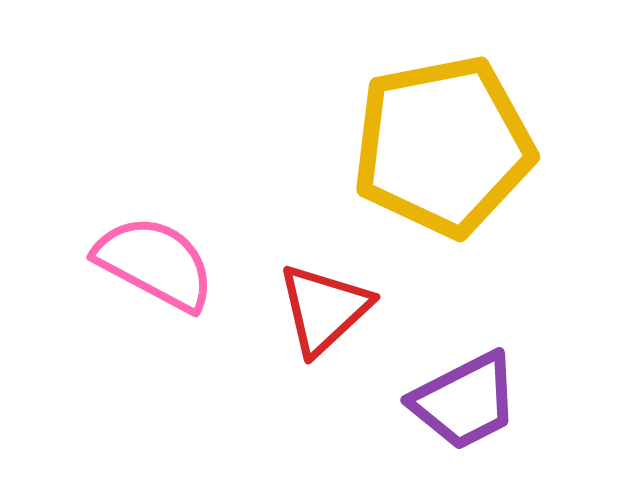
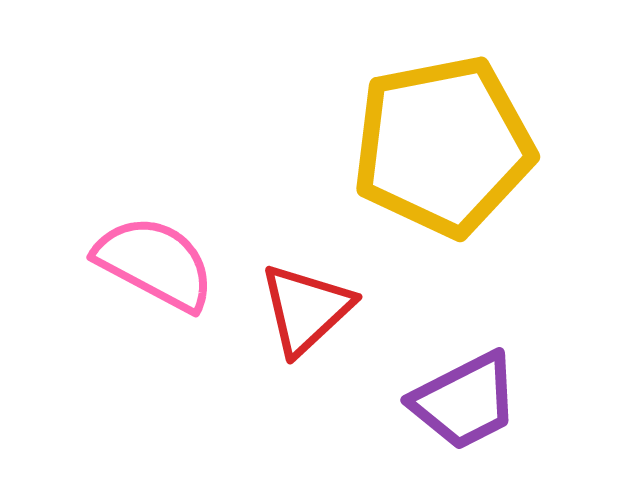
red triangle: moved 18 px left
